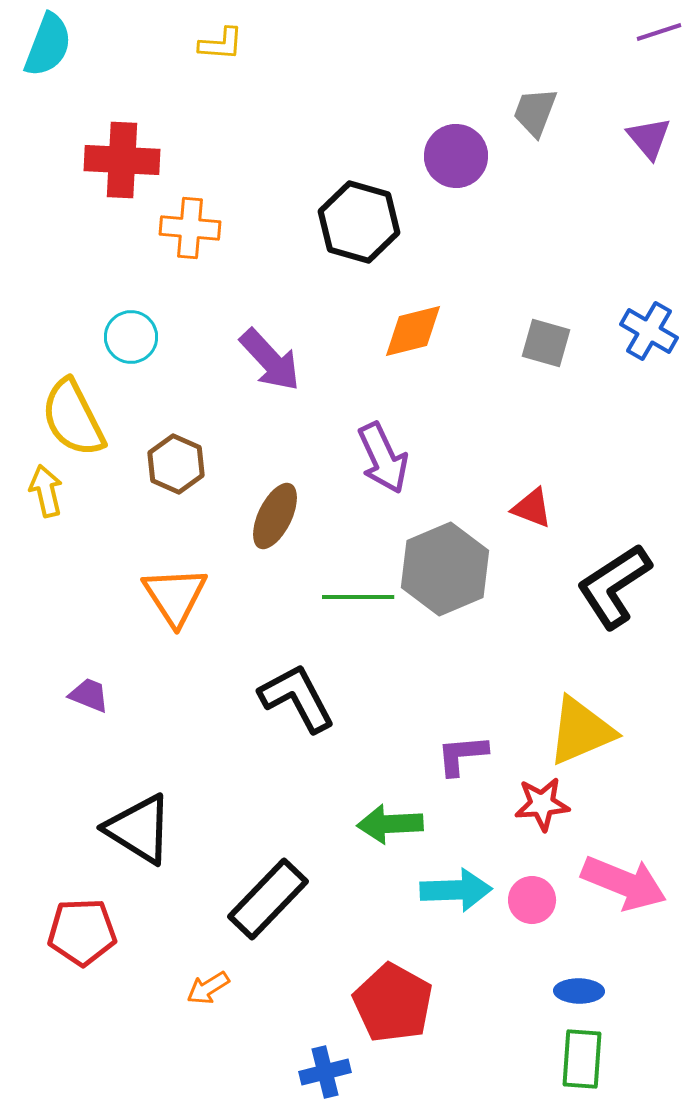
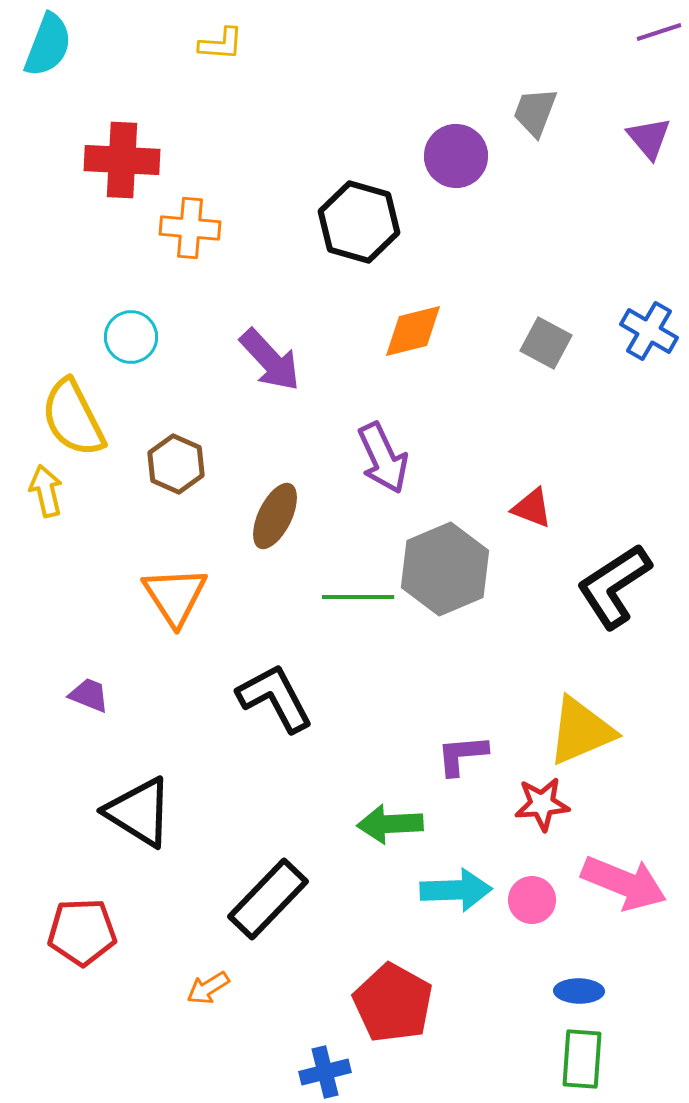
gray square at (546, 343): rotated 12 degrees clockwise
black L-shape at (297, 698): moved 22 px left
black triangle at (139, 829): moved 17 px up
